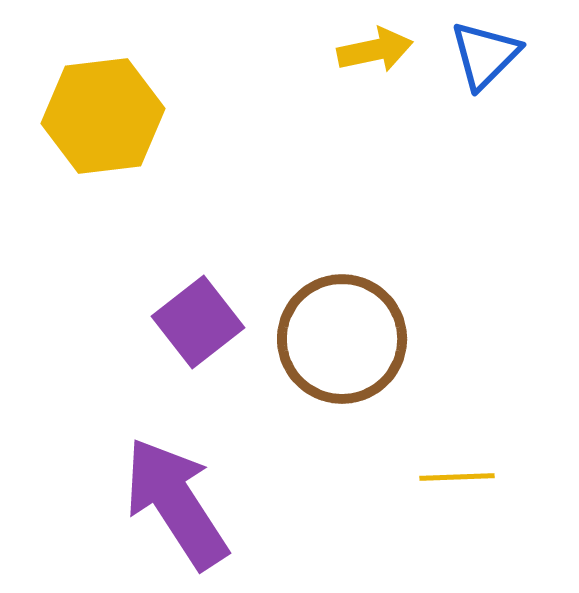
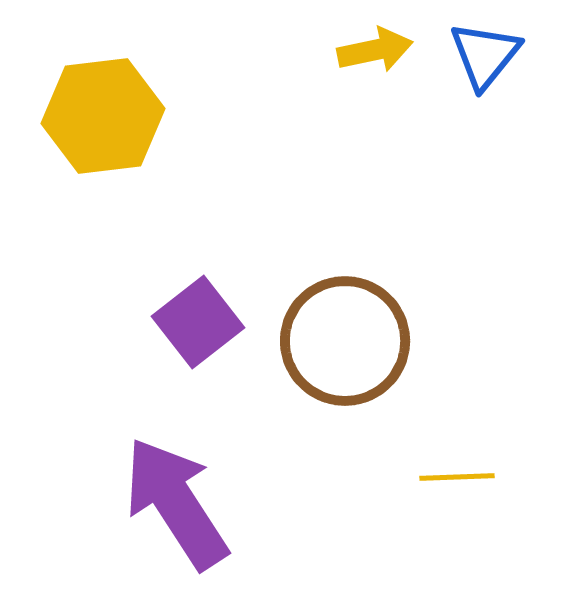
blue triangle: rotated 6 degrees counterclockwise
brown circle: moved 3 px right, 2 px down
